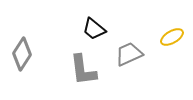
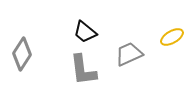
black trapezoid: moved 9 px left, 3 px down
